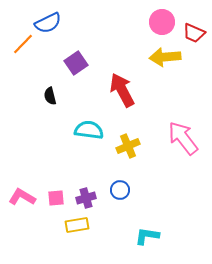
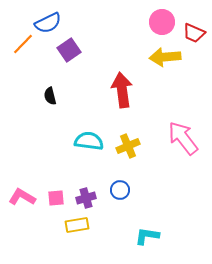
purple square: moved 7 px left, 13 px up
red arrow: rotated 20 degrees clockwise
cyan semicircle: moved 11 px down
